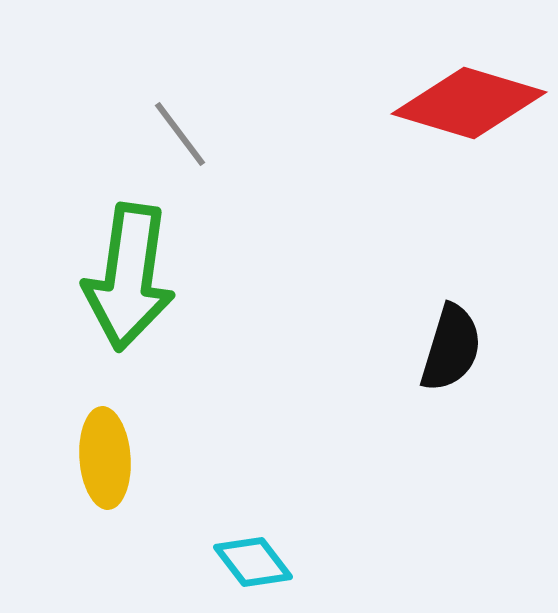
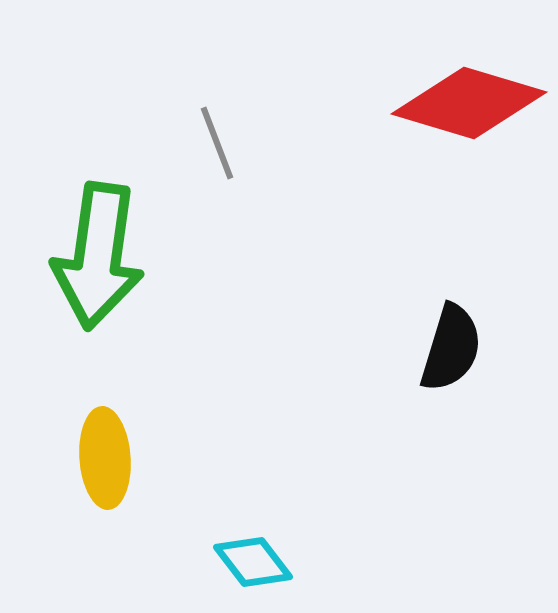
gray line: moved 37 px right, 9 px down; rotated 16 degrees clockwise
green arrow: moved 31 px left, 21 px up
